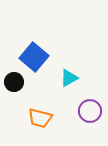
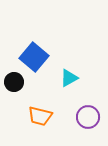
purple circle: moved 2 px left, 6 px down
orange trapezoid: moved 2 px up
